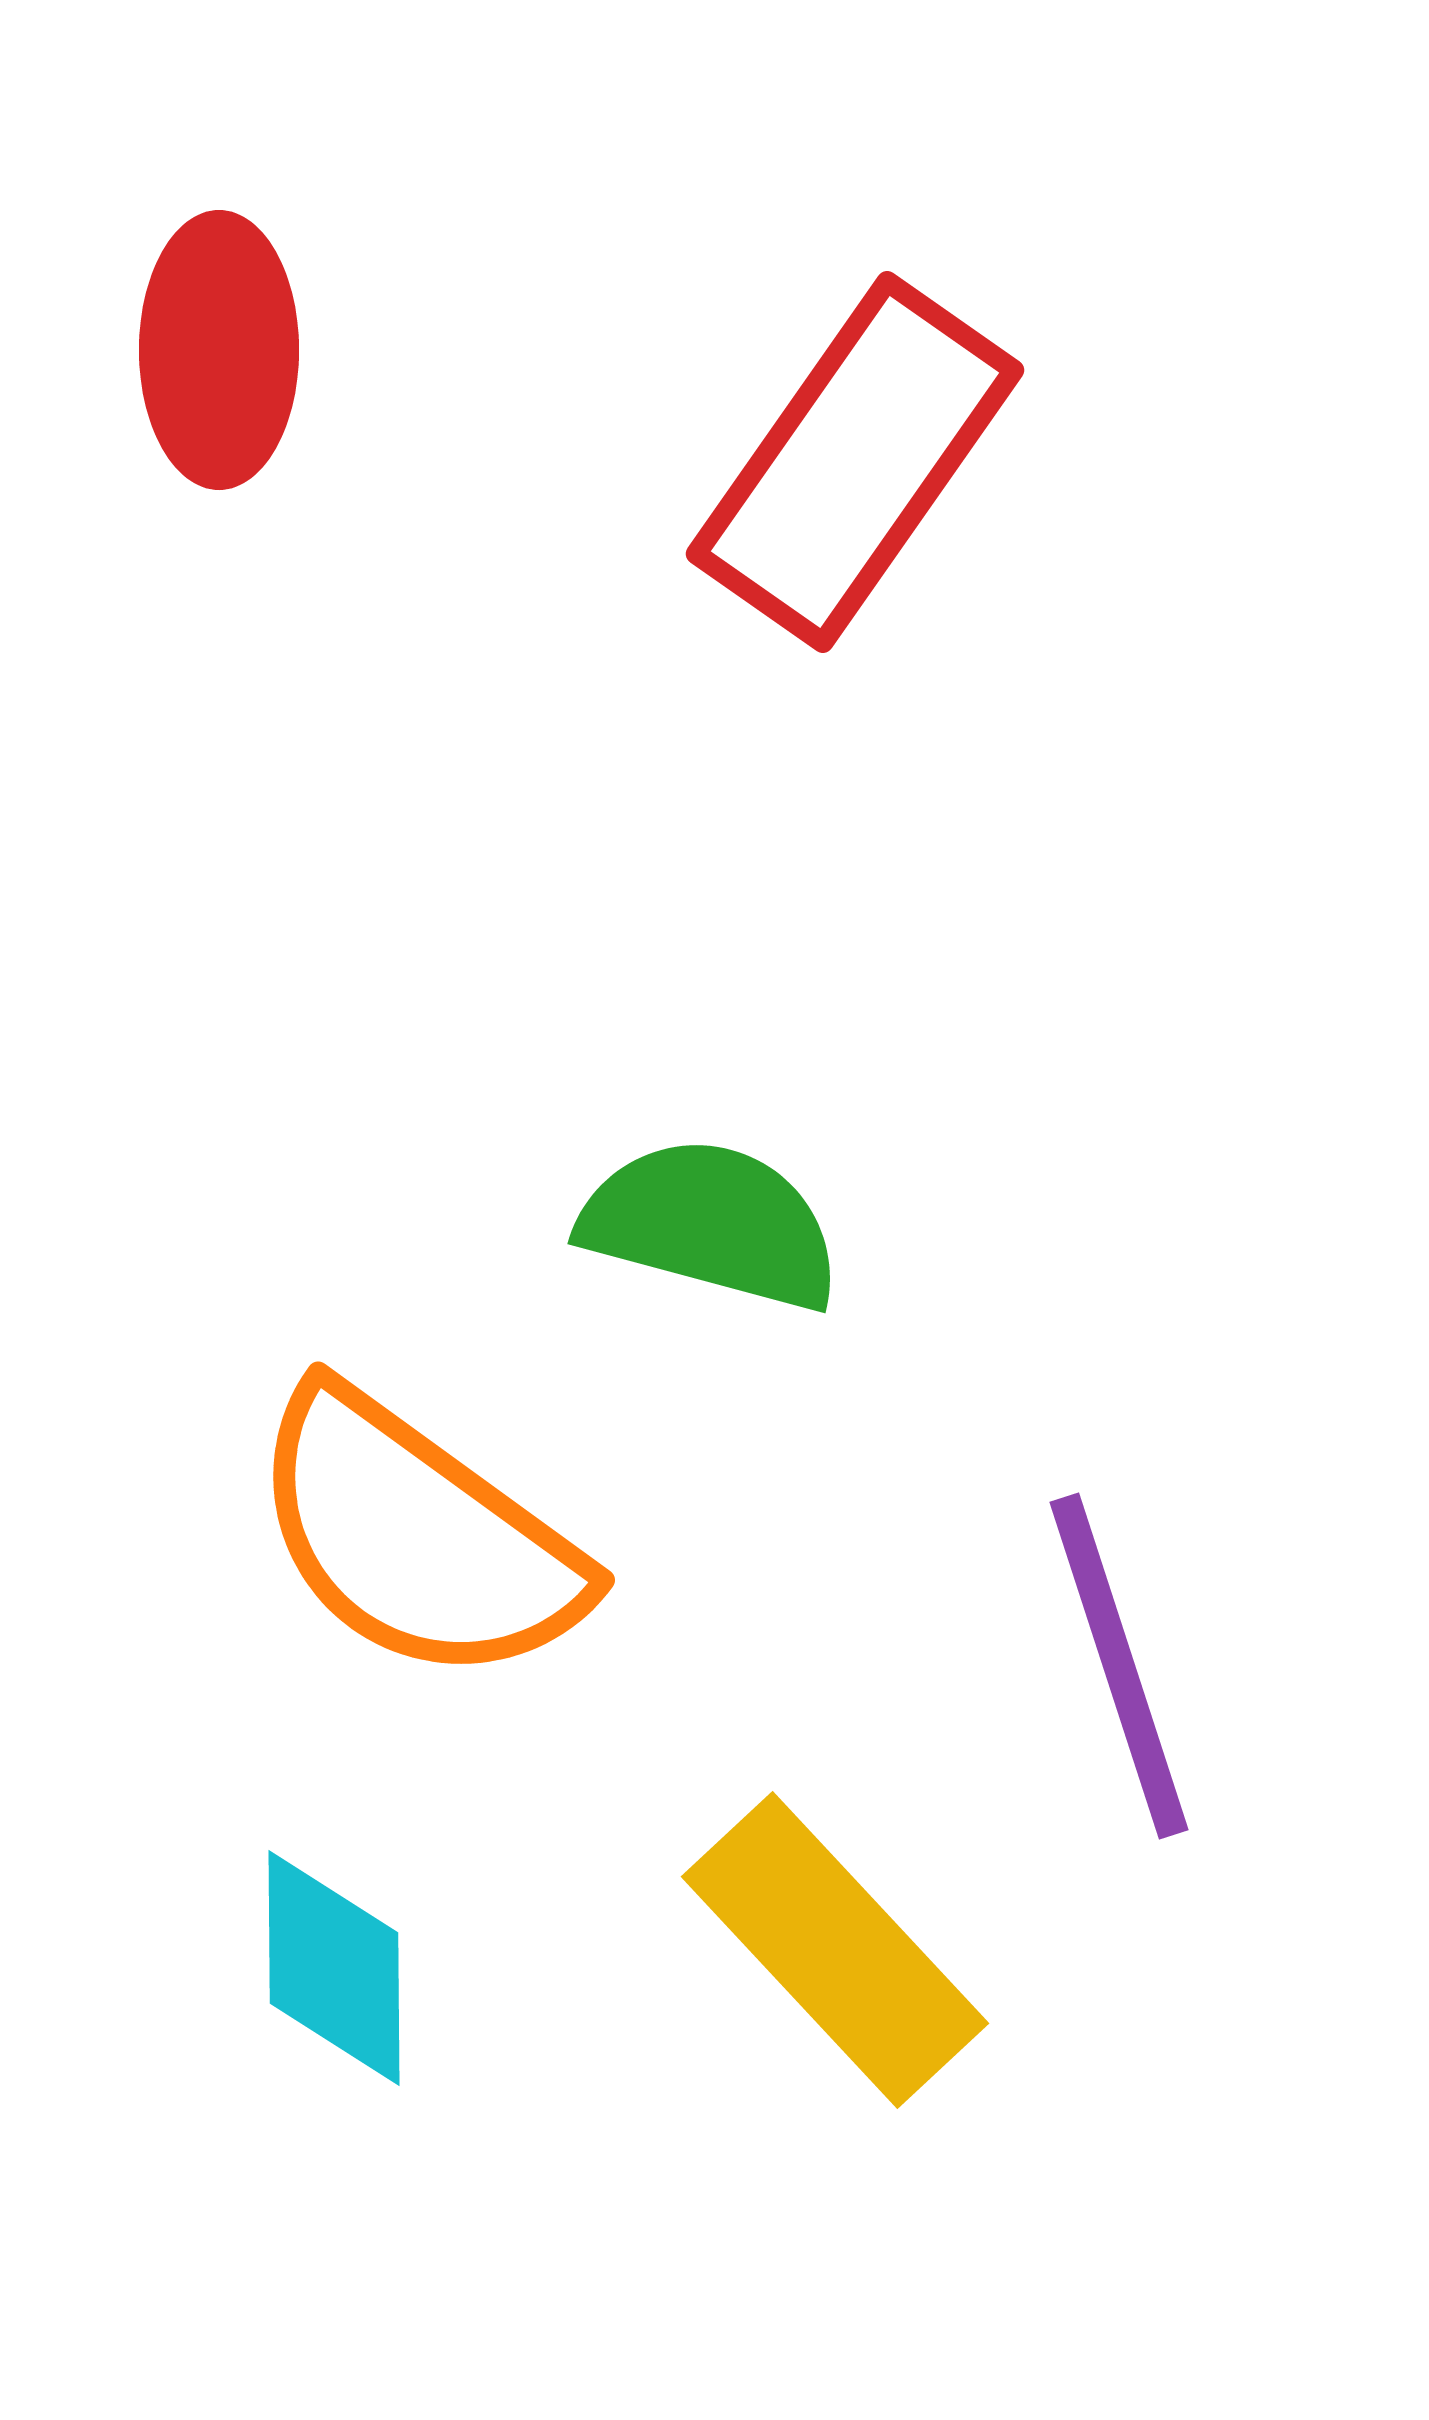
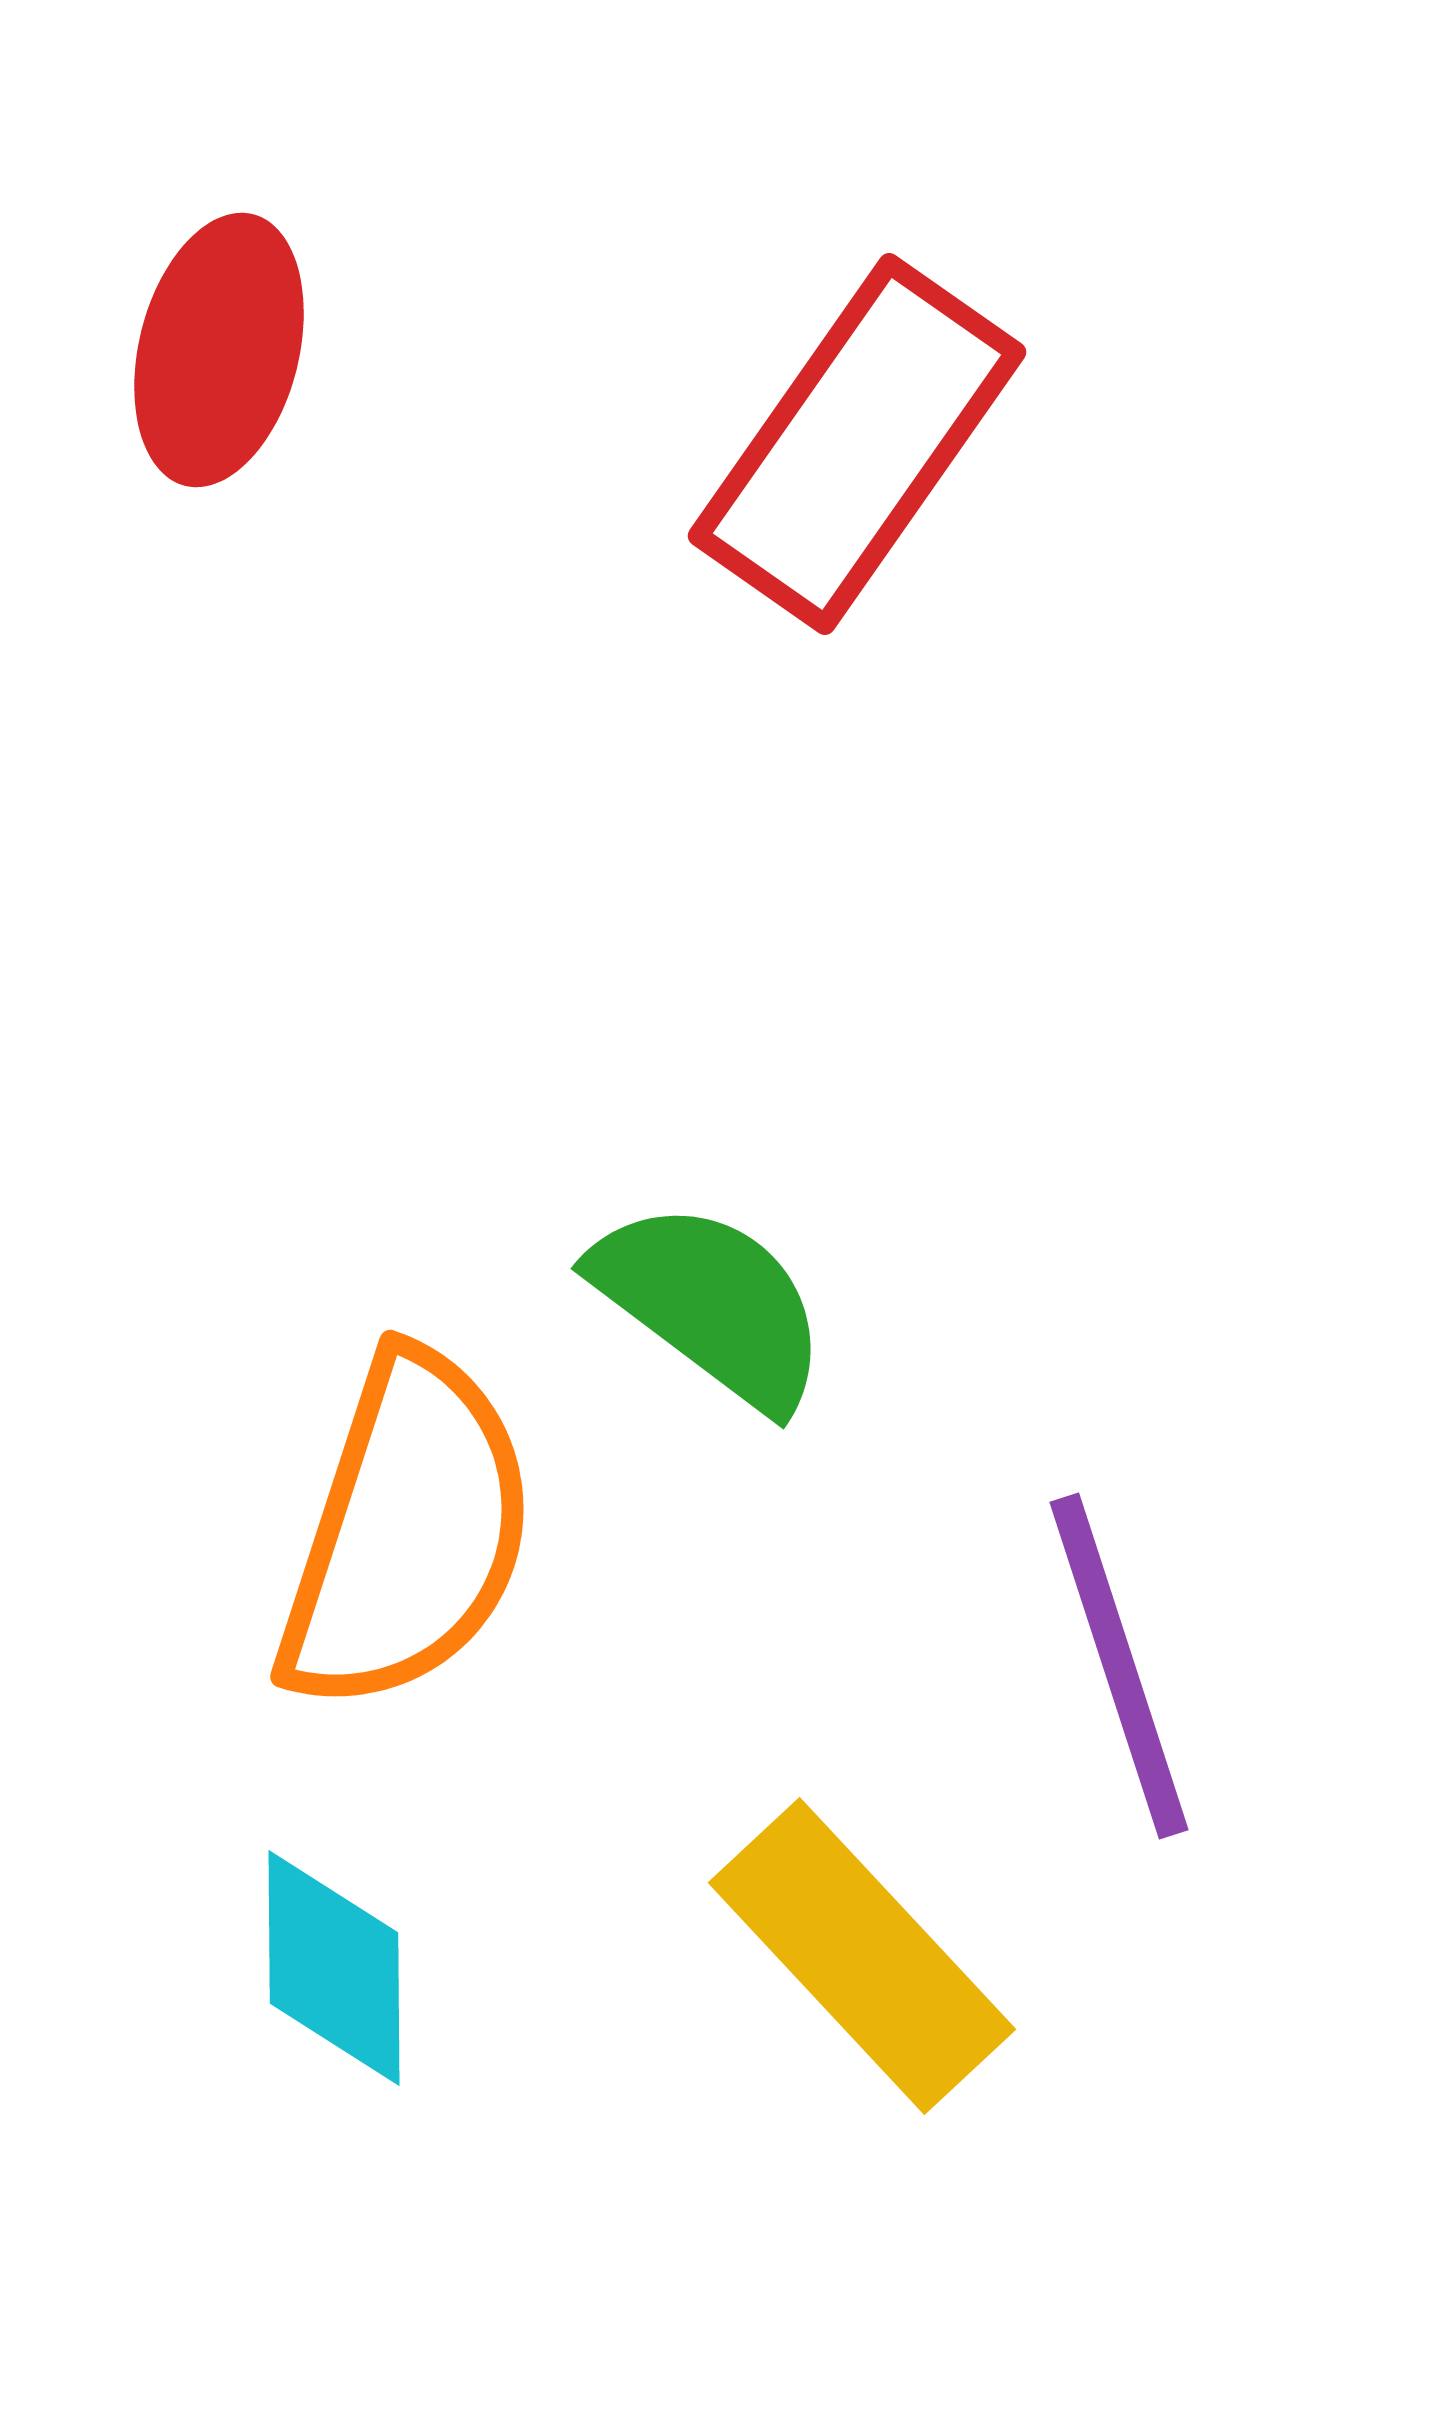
red ellipse: rotated 14 degrees clockwise
red rectangle: moved 2 px right, 18 px up
green semicircle: moved 80 px down; rotated 22 degrees clockwise
orange semicircle: moved 10 px left, 5 px up; rotated 108 degrees counterclockwise
yellow rectangle: moved 27 px right, 6 px down
